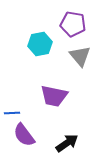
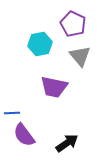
purple pentagon: rotated 15 degrees clockwise
purple trapezoid: moved 9 px up
